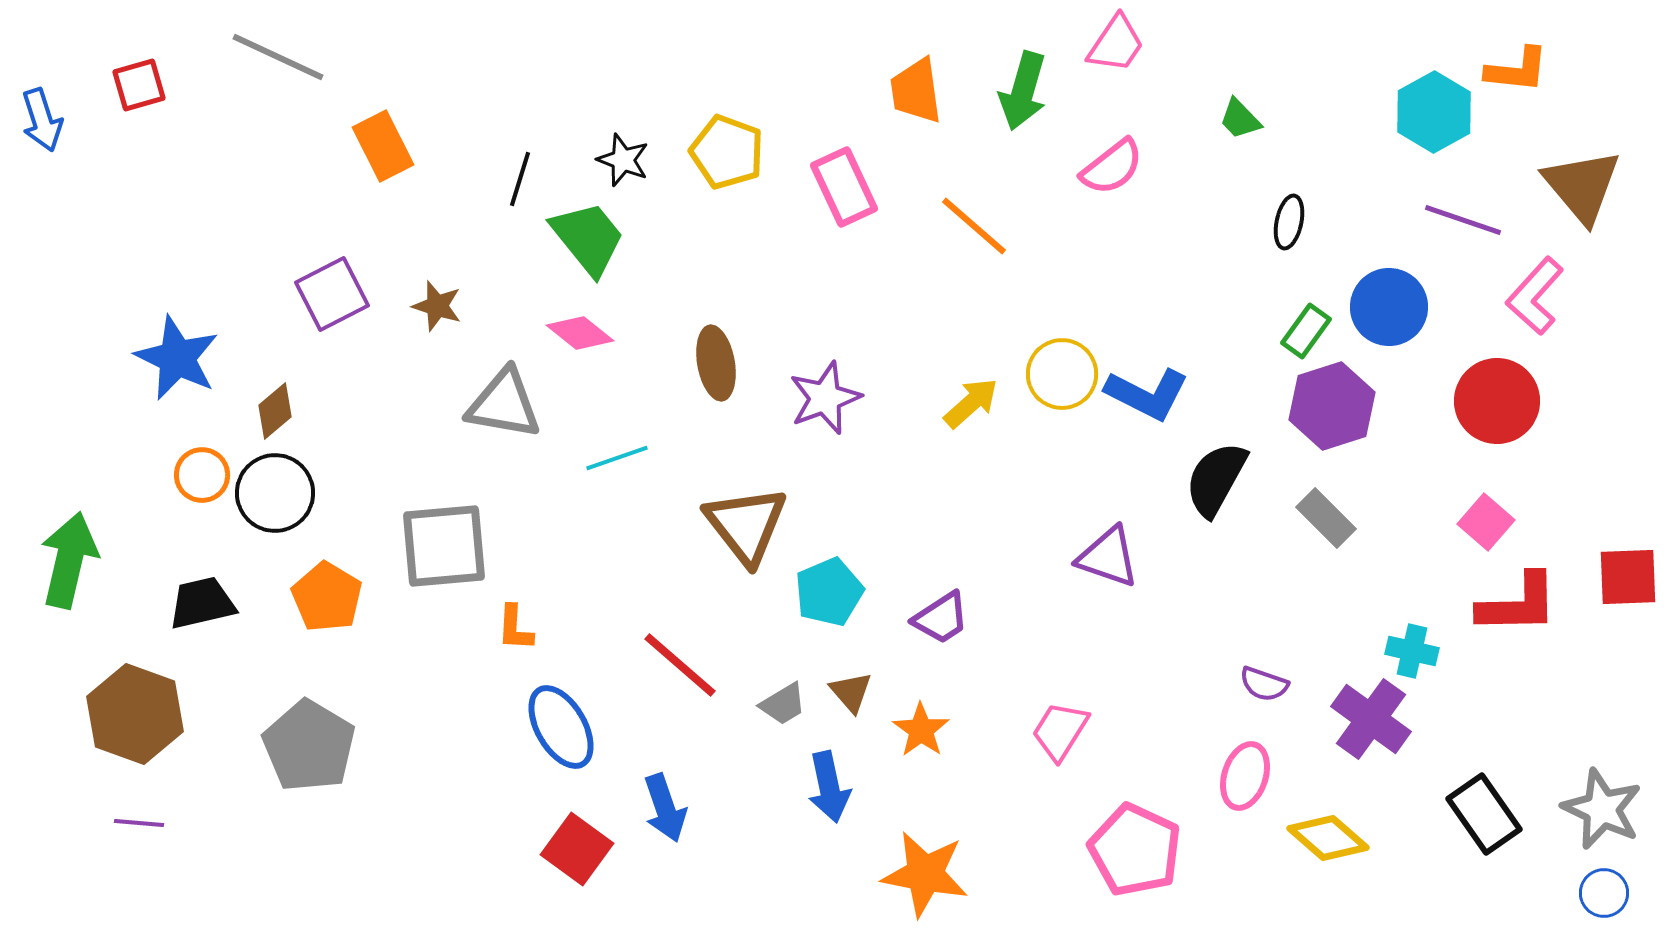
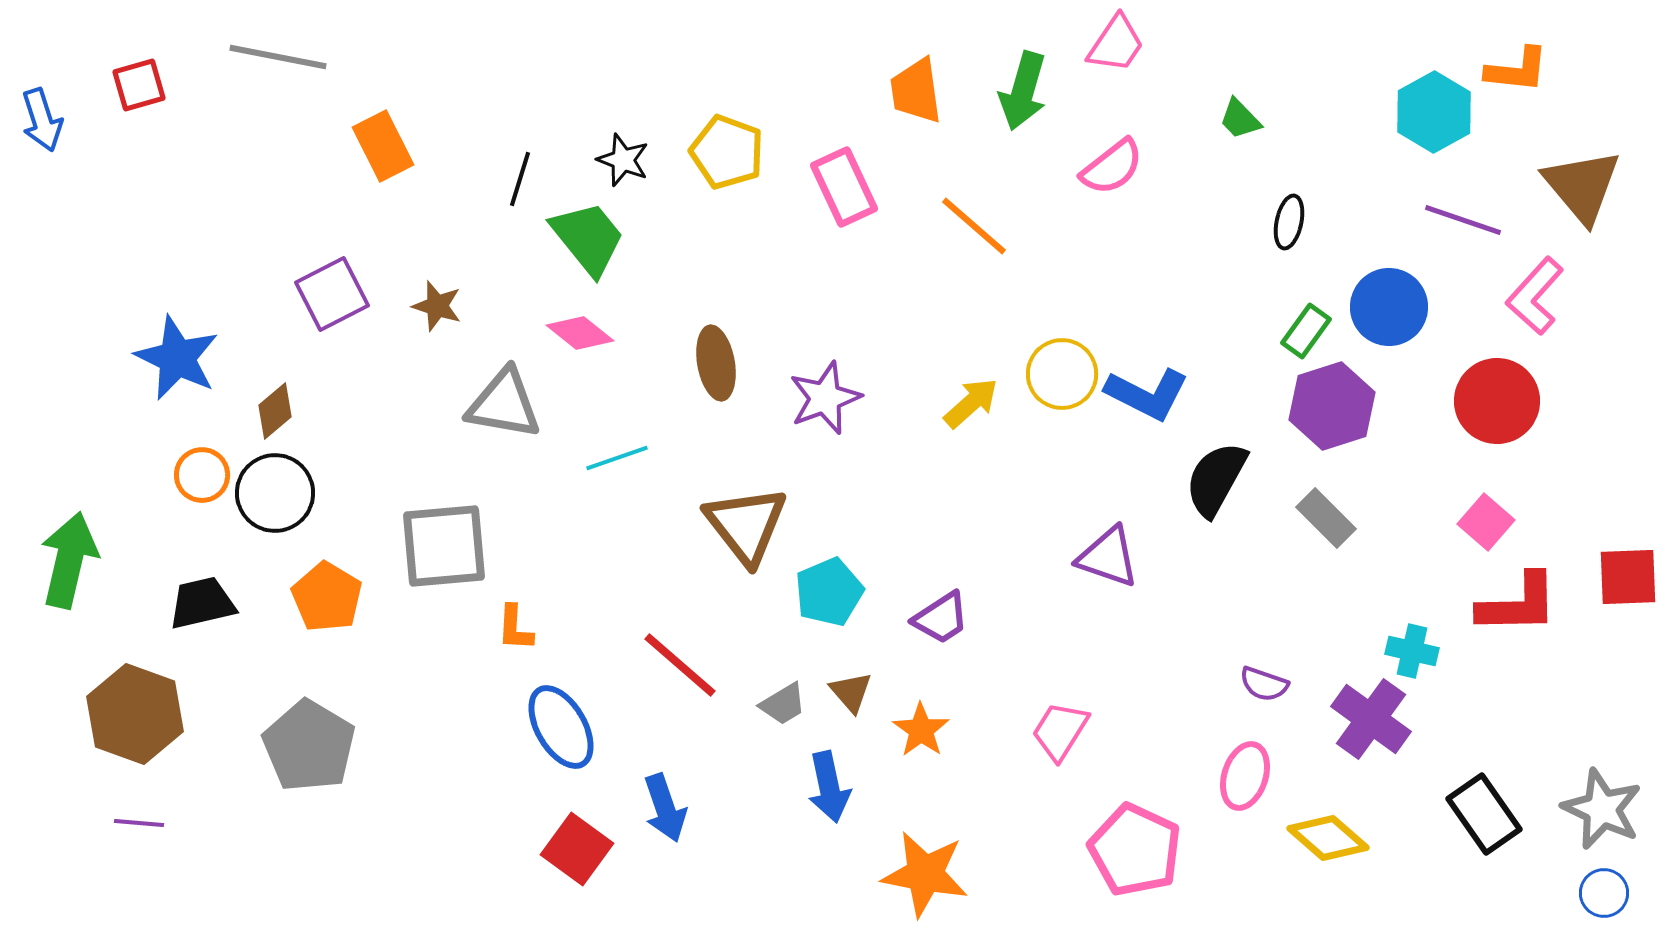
gray line at (278, 57): rotated 14 degrees counterclockwise
